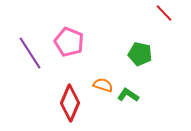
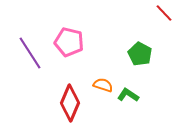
pink pentagon: rotated 8 degrees counterclockwise
green pentagon: rotated 15 degrees clockwise
